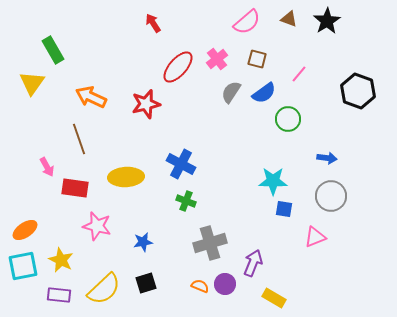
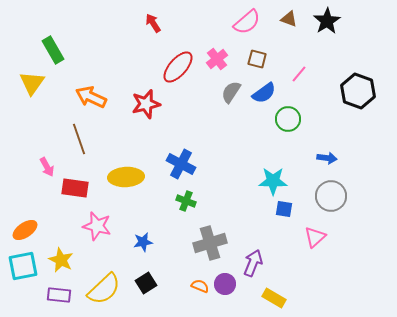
pink triangle: rotated 20 degrees counterclockwise
black square: rotated 15 degrees counterclockwise
